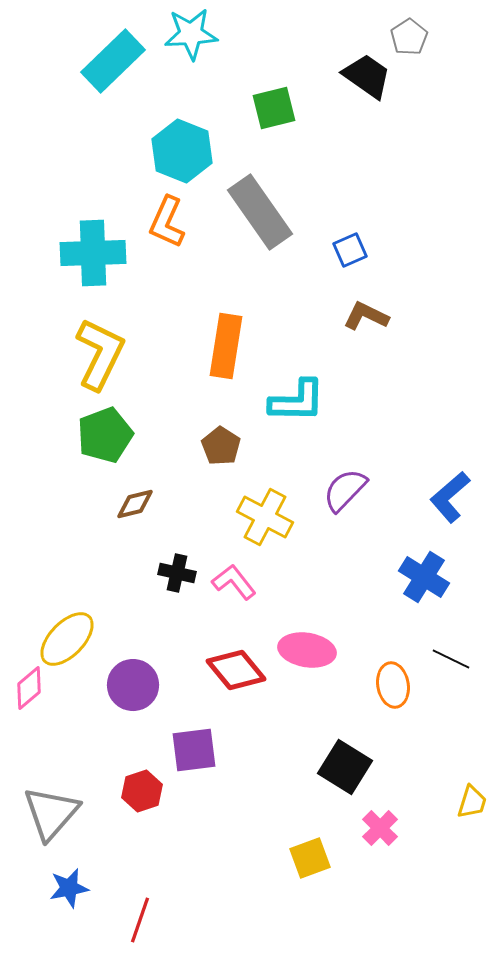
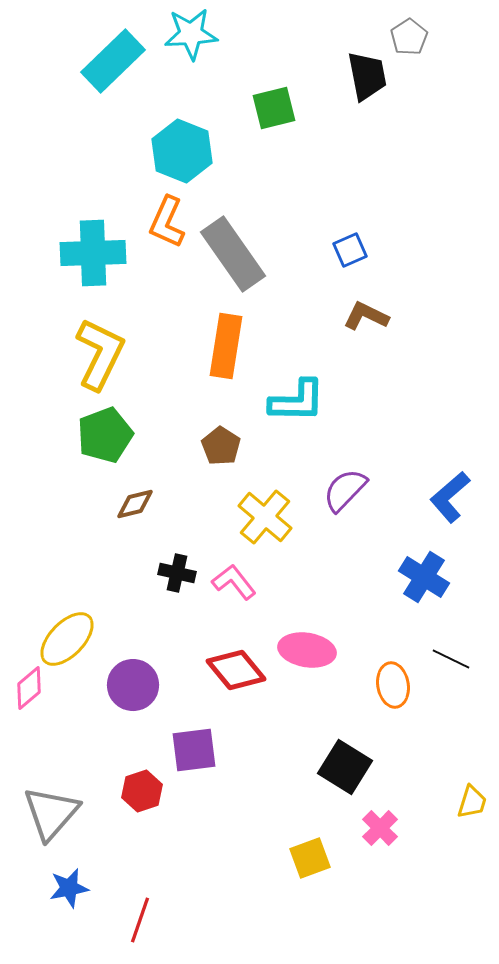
black trapezoid: rotated 44 degrees clockwise
gray rectangle: moved 27 px left, 42 px down
yellow cross: rotated 12 degrees clockwise
